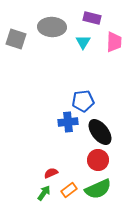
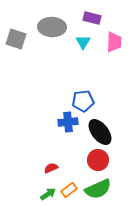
red semicircle: moved 5 px up
green arrow: moved 4 px right, 1 px down; rotated 21 degrees clockwise
